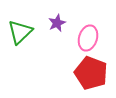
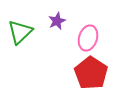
purple star: moved 2 px up
red pentagon: rotated 12 degrees clockwise
